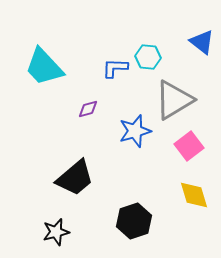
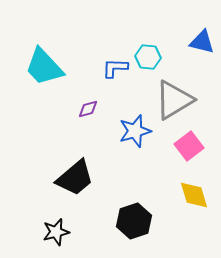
blue triangle: rotated 24 degrees counterclockwise
